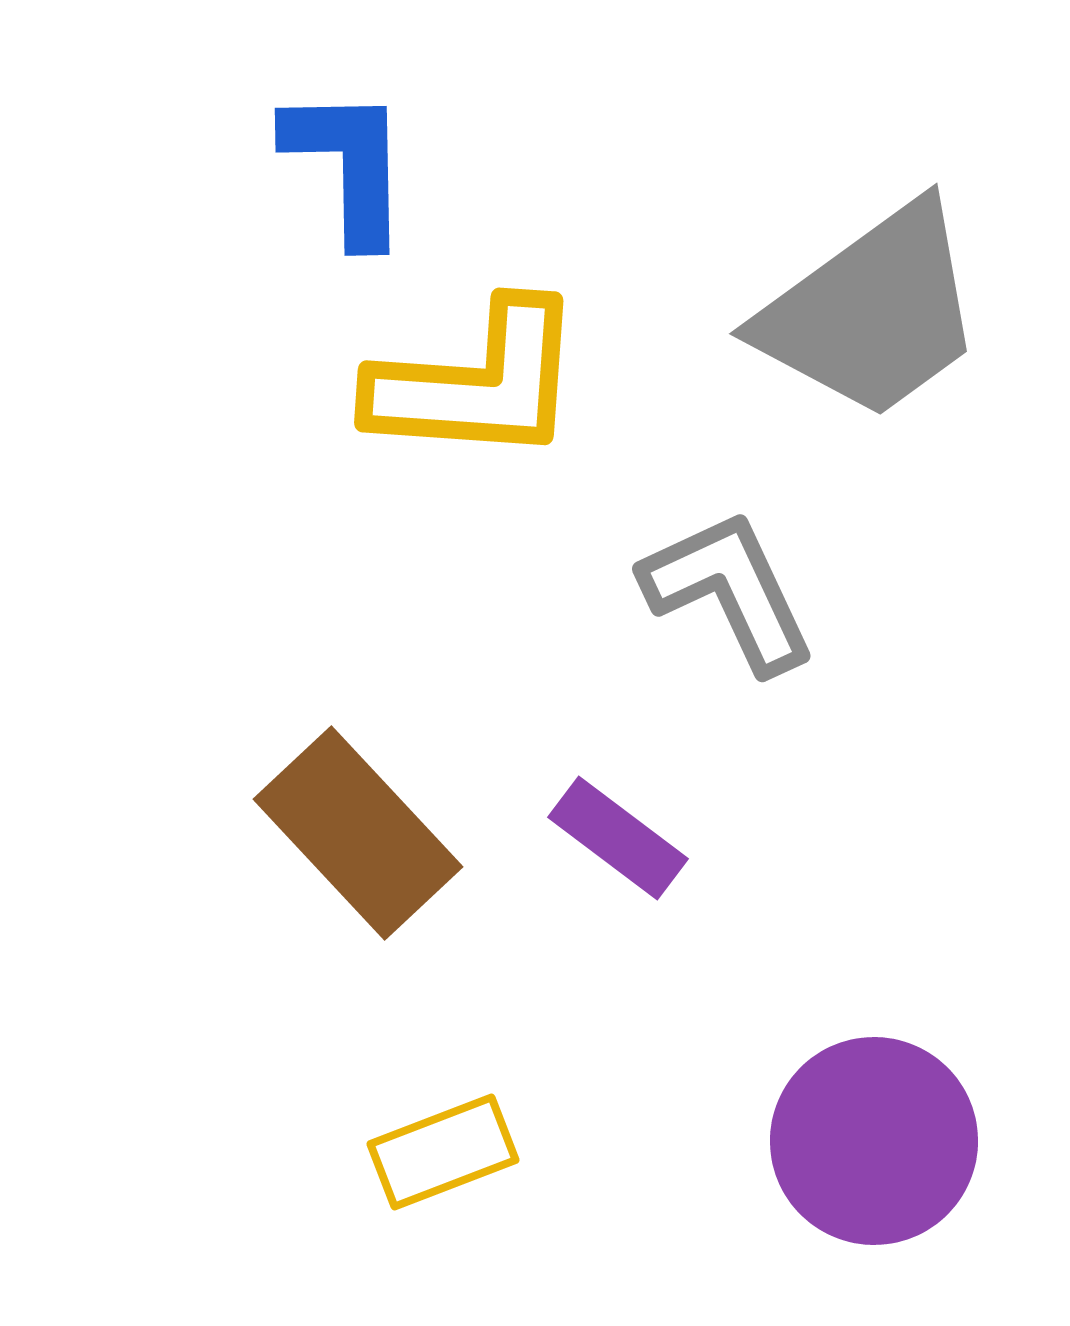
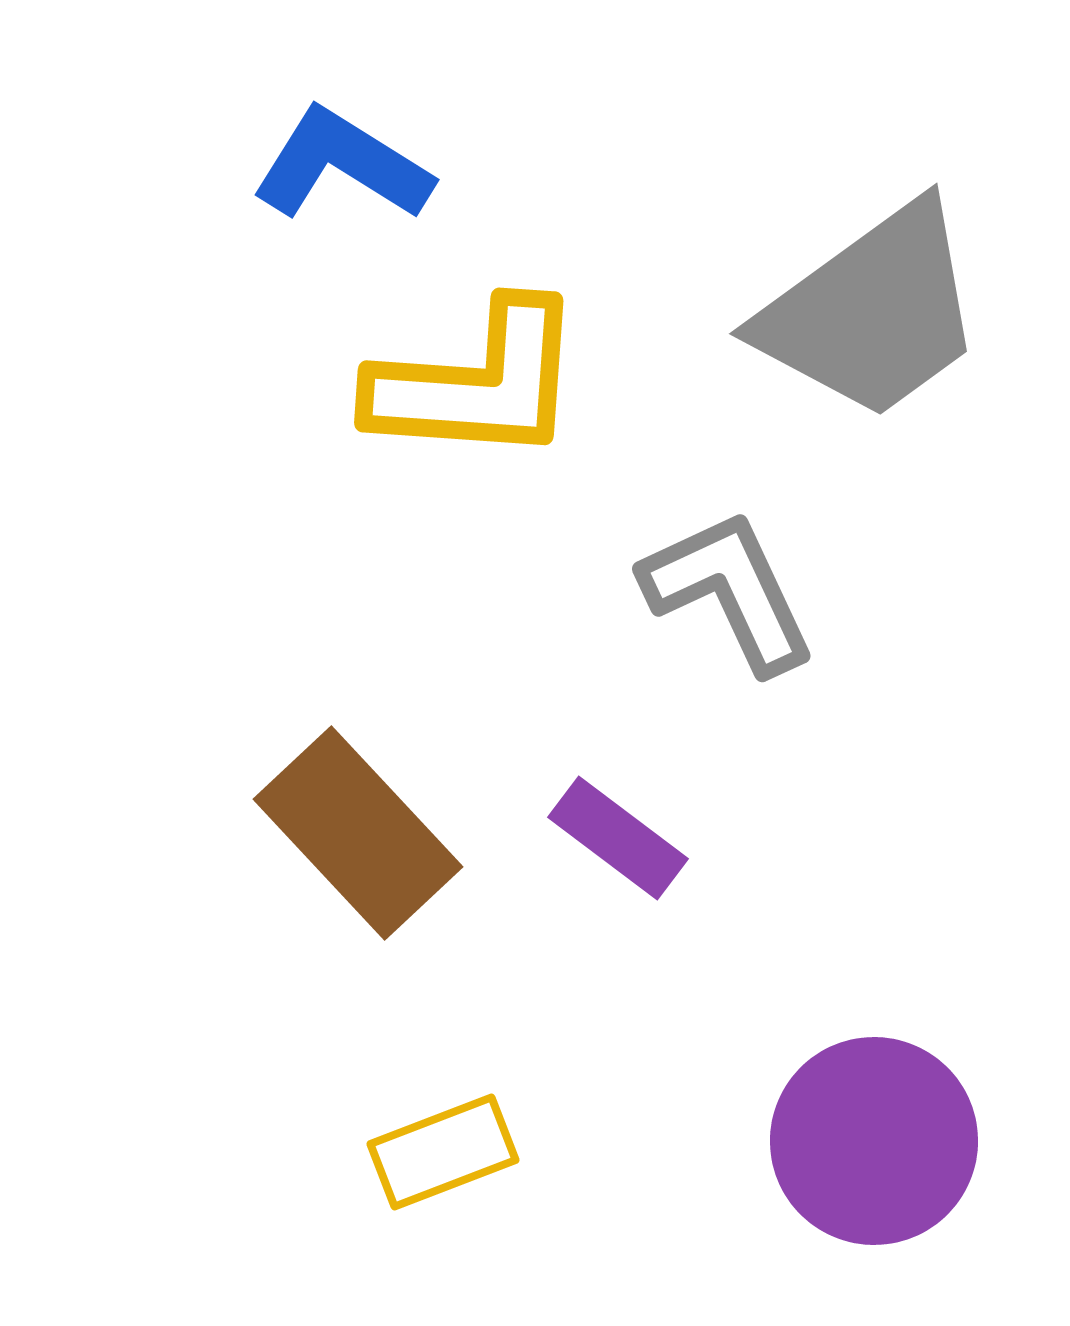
blue L-shape: moved 6 px left; rotated 57 degrees counterclockwise
